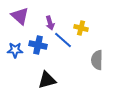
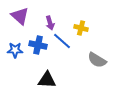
blue line: moved 1 px left, 1 px down
gray semicircle: rotated 60 degrees counterclockwise
black triangle: rotated 18 degrees clockwise
